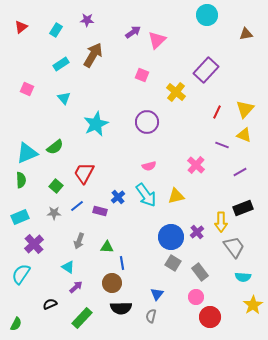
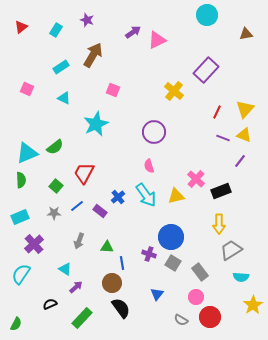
purple star at (87, 20): rotated 16 degrees clockwise
pink triangle at (157, 40): rotated 18 degrees clockwise
cyan rectangle at (61, 64): moved 3 px down
pink square at (142, 75): moved 29 px left, 15 px down
yellow cross at (176, 92): moved 2 px left, 1 px up
cyan triangle at (64, 98): rotated 24 degrees counterclockwise
purple circle at (147, 122): moved 7 px right, 10 px down
purple line at (222, 145): moved 1 px right, 7 px up
pink cross at (196, 165): moved 14 px down
pink semicircle at (149, 166): rotated 88 degrees clockwise
purple line at (240, 172): moved 11 px up; rotated 24 degrees counterclockwise
black rectangle at (243, 208): moved 22 px left, 17 px up
purple rectangle at (100, 211): rotated 24 degrees clockwise
yellow arrow at (221, 222): moved 2 px left, 2 px down
purple cross at (197, 232): moved 48 px left, 22 px down; rotated 32 degrees counterclockwise
gray trapezoid at (234, 247): moved 3 px left, 3 px down; rotated 85 degrees counterclockwise
cyan triangle at (68, 267): moved 3 px left, 2 px down
cyan semicircle at (243, 277): moved 2 px left
black semicircle at (121, 308): rotated 125 degrees counterclockwise
gray semicircle at (151, 316): moved 30 px right, 4 px down; rotated 72 degrees counterclockwise
